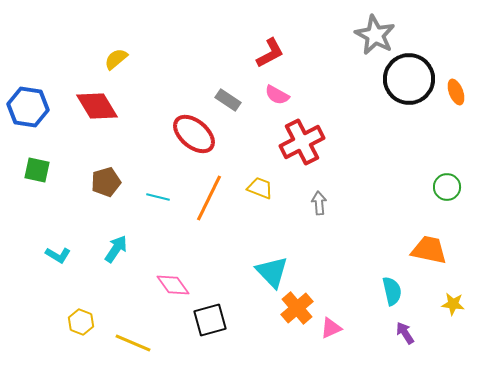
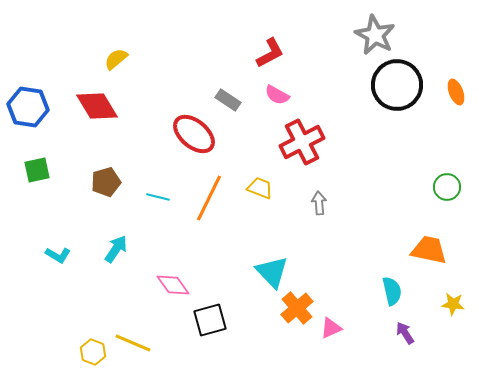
black circle: moved 12 px left, 6 px down
green square: rotated 24 degrees counterclockwise
yellow hexagon: moved 12 px right, 30 px down
